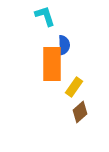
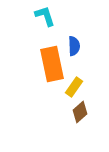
blue semicircle: moved 10 px right, 1 px down
orange rectangle: rotated 12 degrees counterclockwise
